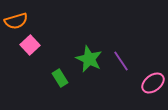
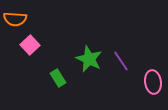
orange semicircle: moved 1 px left, 2 px up; rotated 20 degrees clockwise
green rectangle: moved 2 px left
pink ellipse: moved 1 px up; rotated 60 degrees counterclockwise
